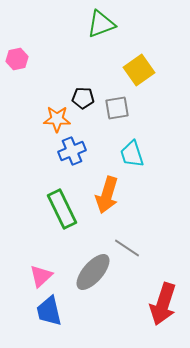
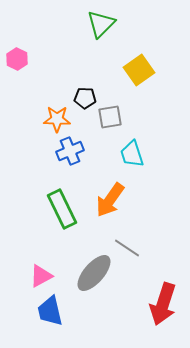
green triangle: rotated 24 degrees counterclockwise
pink hexagon: rotated 20 degrees counterclockwise
black pentagon: moved 2 px right
gray square: moved 7 px left, 9 px down
blue cross: moved 2 px left
orange arrow: moved 3 px right, 5 px down; rotated 18 degrees clockwise
gray ellipse: moved 1 px right, 1 px down
pink triangle: rotated 15 degrees clockwise
blue trapezoid: moved 1 px right
